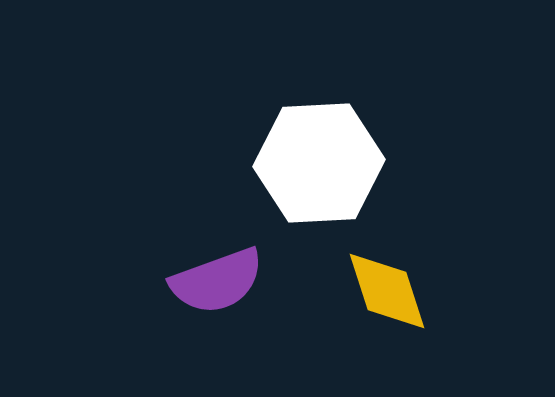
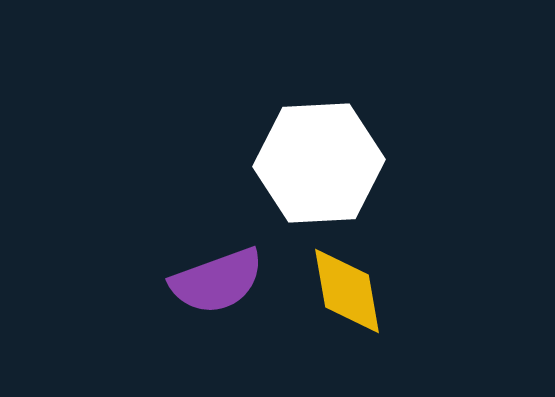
yellow diamond: moved 40 px left; rotated 8 degrees clockwise
